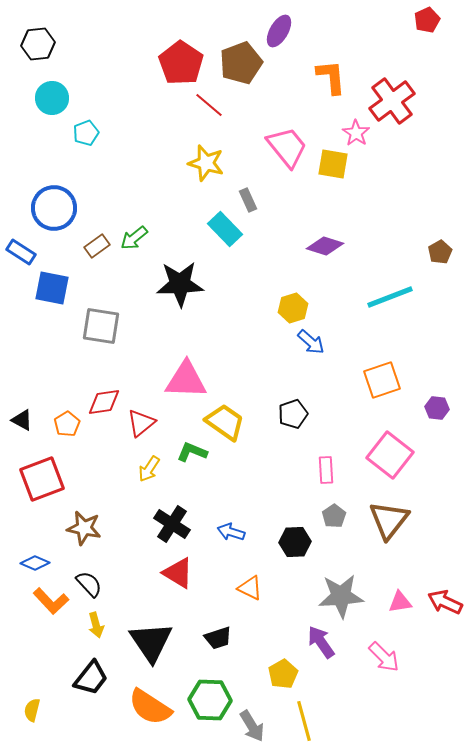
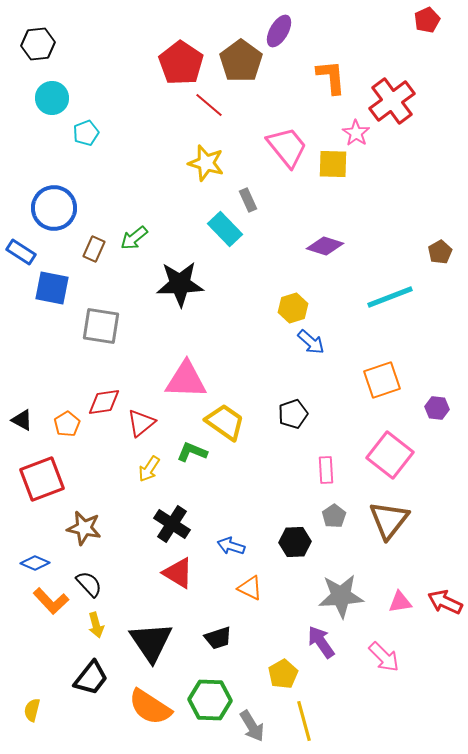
brown pentagon at (241, 63): moved 2 px up; rotated 15 degrees counterclockwise
yellow square at (333, 164): rotated 8 degrees counterclockwise
brown rectangle at (97, 246): moved 3 px left, 3 px down; rotated 30 degrees counterclockwise
blue arrow at (231, 532): moved 14 px down
